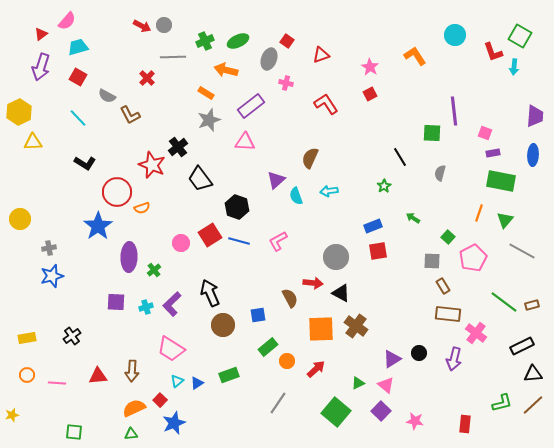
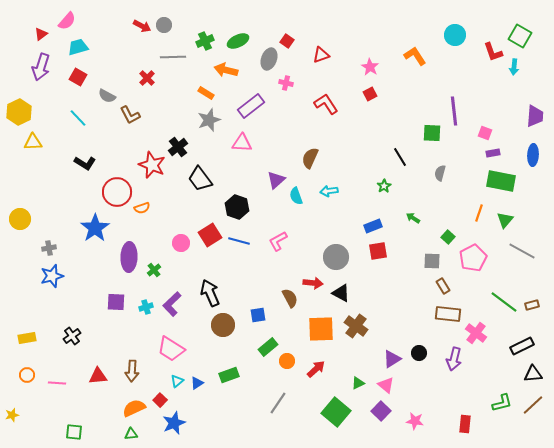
pink triangle at (245, 142): moved 3 px left, 1 px down
blue star at (98, 226): moved 3 px left, 2 px down
